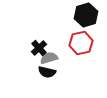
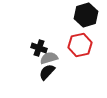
red hexagon: moved 1 px left, 2 px down
black cross: rotated 28 degrees counterclockwise
black semicircle: rotated 120 degrees clockwise
